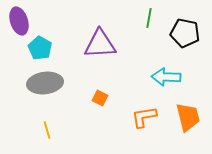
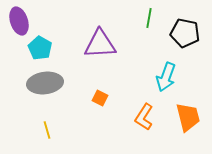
cyan arrow: rotated 72 degrees counterclockwise
orange L-shape: rotated 48 degrees counterclockwise
